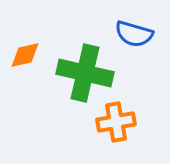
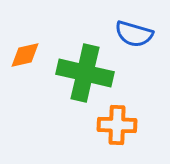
orange cross: moved 1 px right, 3 px down; rotated 12 degrees clockwise
